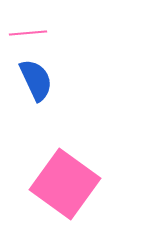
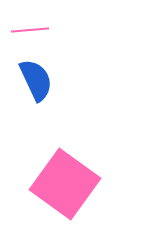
pink line: moved 2 px right, 3 px up
